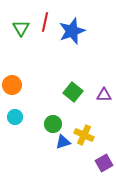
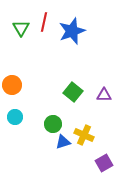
red line: moved 1 px left
